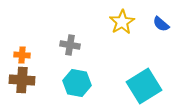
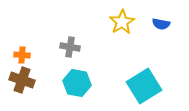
blue semicircle: rotated 30 degrees counterclockwise
gray cross: moved 2 px down
brown cross: rotated 15 degrees clockwise
